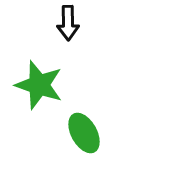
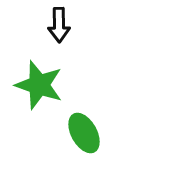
black arrow: moved 9 px left, 2 px down
